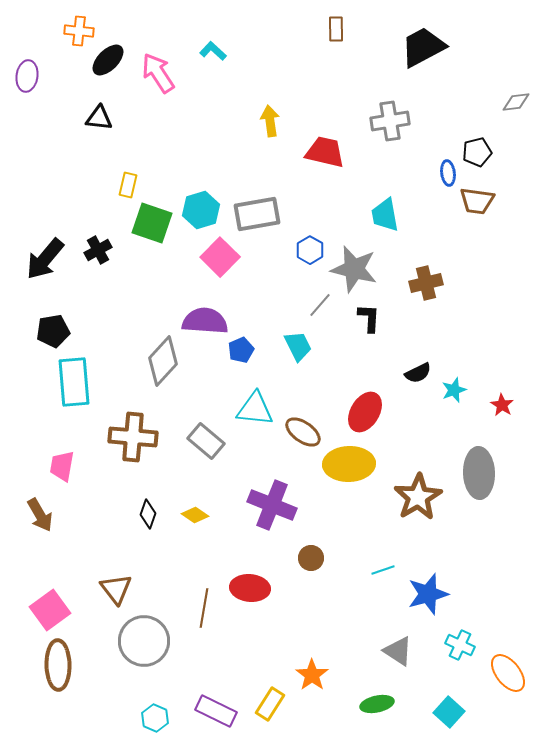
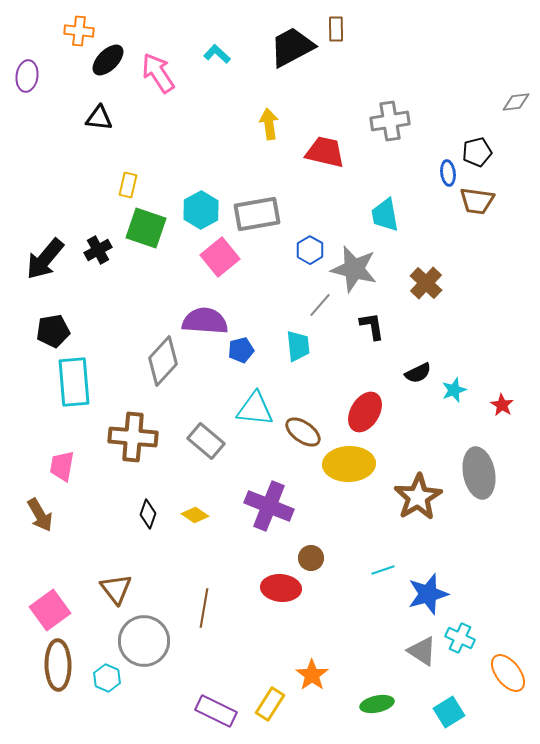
black trapezoid at (423, 47): moved 131 px left
cyan L-shape at (213, 51): moved 4 px right, 3 px down
yellow arrow at (270, 121): moved 1 px left, 3 px down
cyan hexagon at (201, 210): rotated 12 degrees counterclockwise
green square at (152, 223): moved 6 px left, 5 px down
pink square at (220, 257): rotated 6 degrees clockwise
brown cross at (426, 283): rotated 32 degrees counterclockwise
black L-shape at (369, 318): moved 3 px right, 8 px down; rotated 12 degrees counterclockwise
cyan trapezoid at (298, 346): rotated 20 degrees clockwise
blue pentagon at (241, 350): rotated 10 degrees clockwise
gray ellipse at (479, 473): rotated 9 degrees counterclockwise
purple cross at (272, 505): moved 3 px left, 1 px down
red ellipse at (250, 588): moved 31 px right
cyan cross at (460, 645): moved 7 px up
gray triangle at (398, 651): moved 24 px right
cyan square at (449, 712): rotated 16 degrees clockwise
cyan hexagon at (155, 718): moved 48 px left, 40 px up
